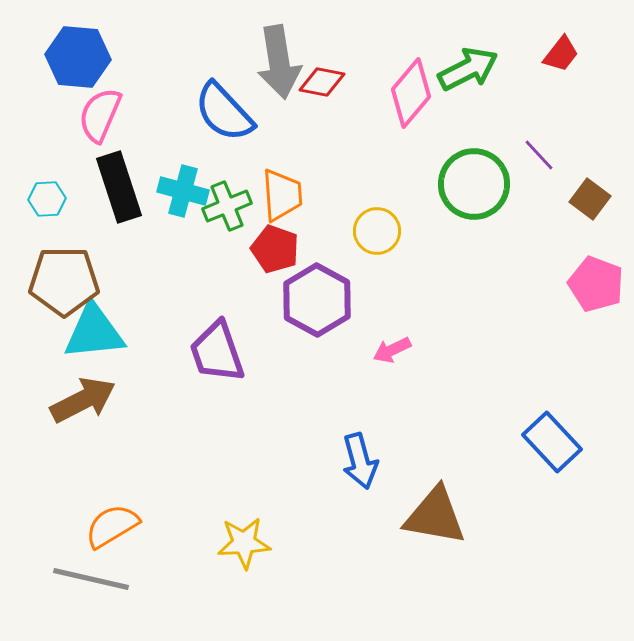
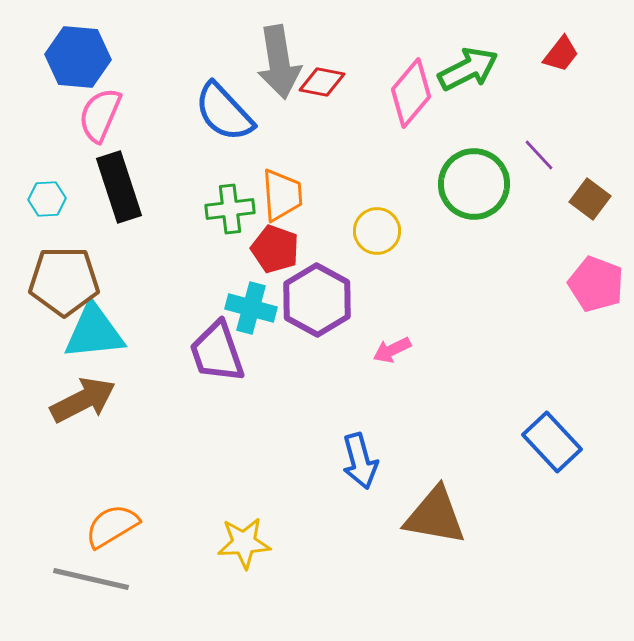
cyan cross: moved 68 px right, 117 px down
green cross: moved 3 px right, 3 px down; rotated 15 degrees clockwise
